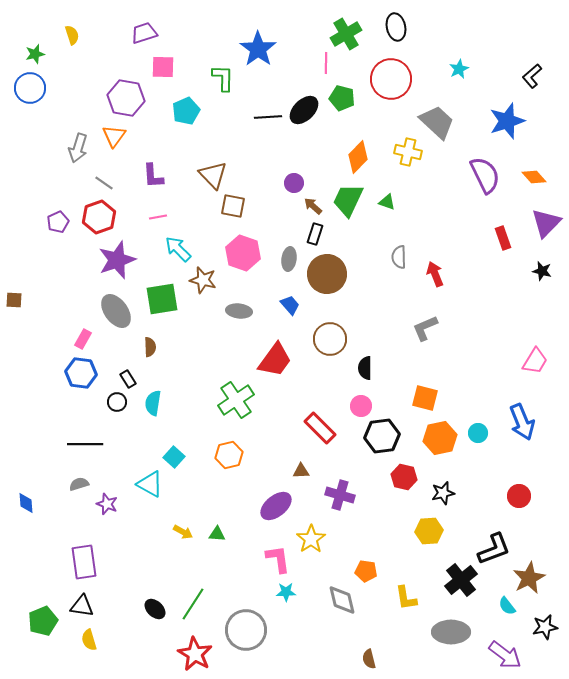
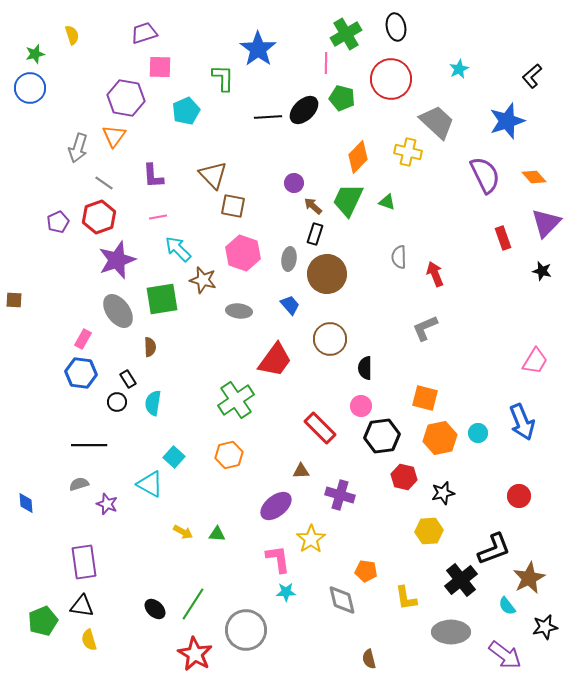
pink square at (163, 67): moved 3 px left
gray ellipse at (116, 311): moved 2 px right
black line at (85, 444): moved 4 px right, 1 px down
